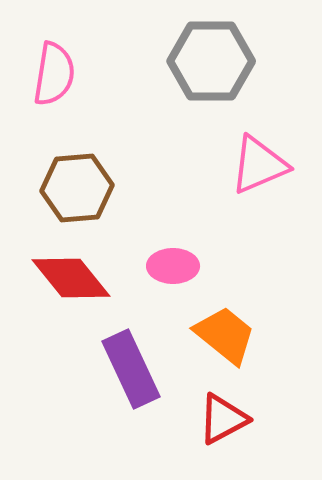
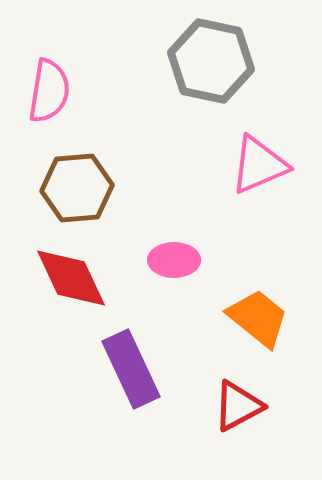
gray hexagon: rotated 12 degrees clockwise
pink semicircle: moved 5 px left, 17 px down
pink ellipse: moved 1 px right, 6 px up
red diamond: rotated 14 degrees clockwise
orange trapezoid: moved 33 px right, 17 px up
red triangle: moved 15 px right, 13 px up
